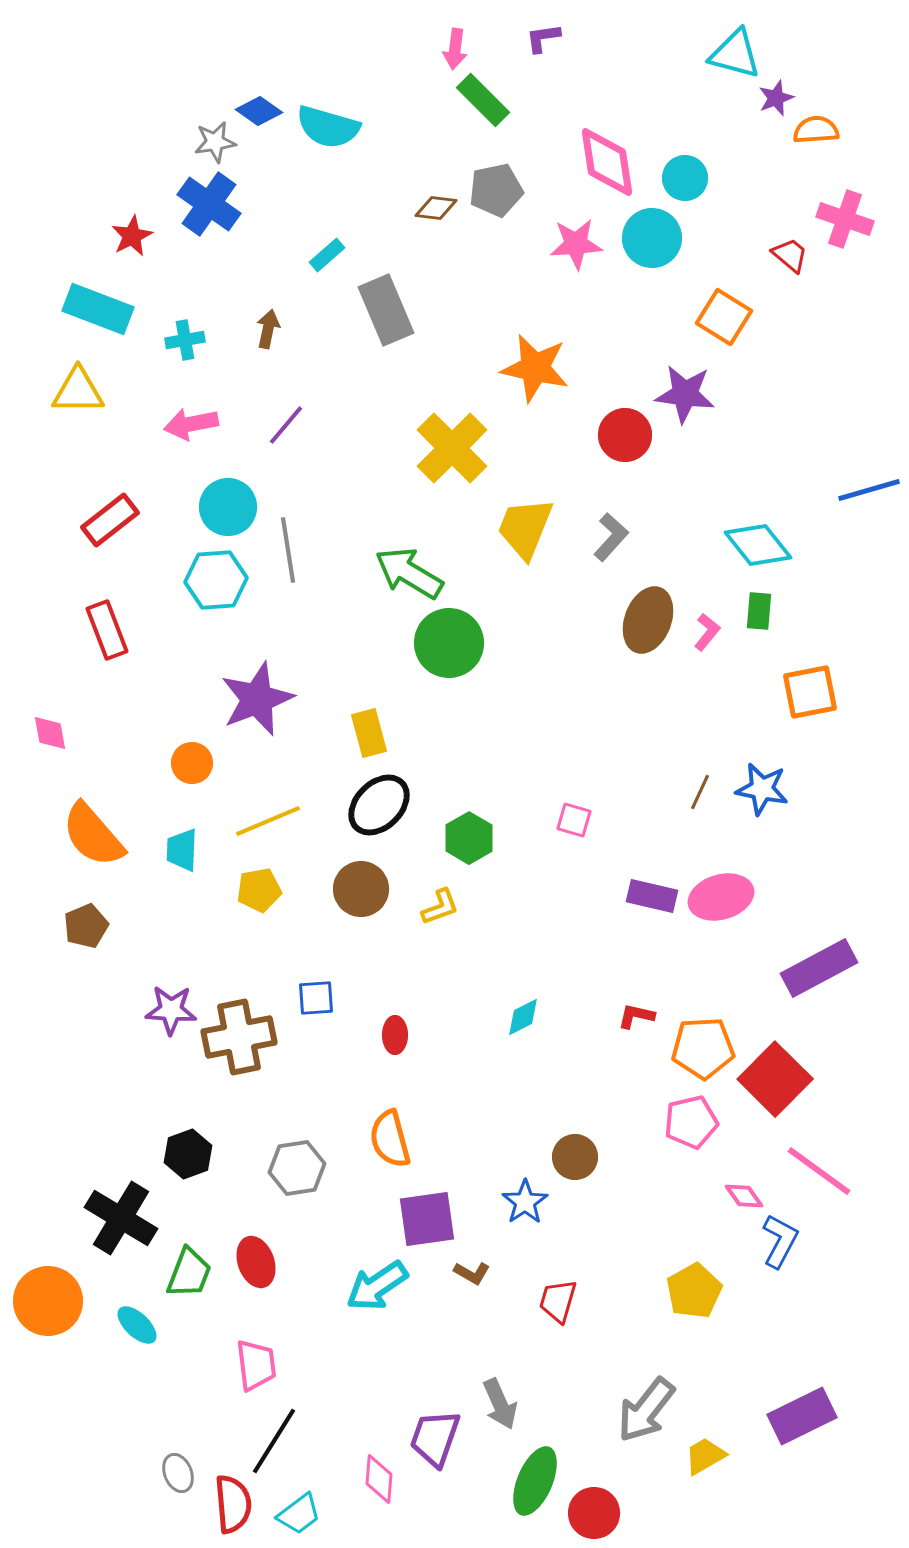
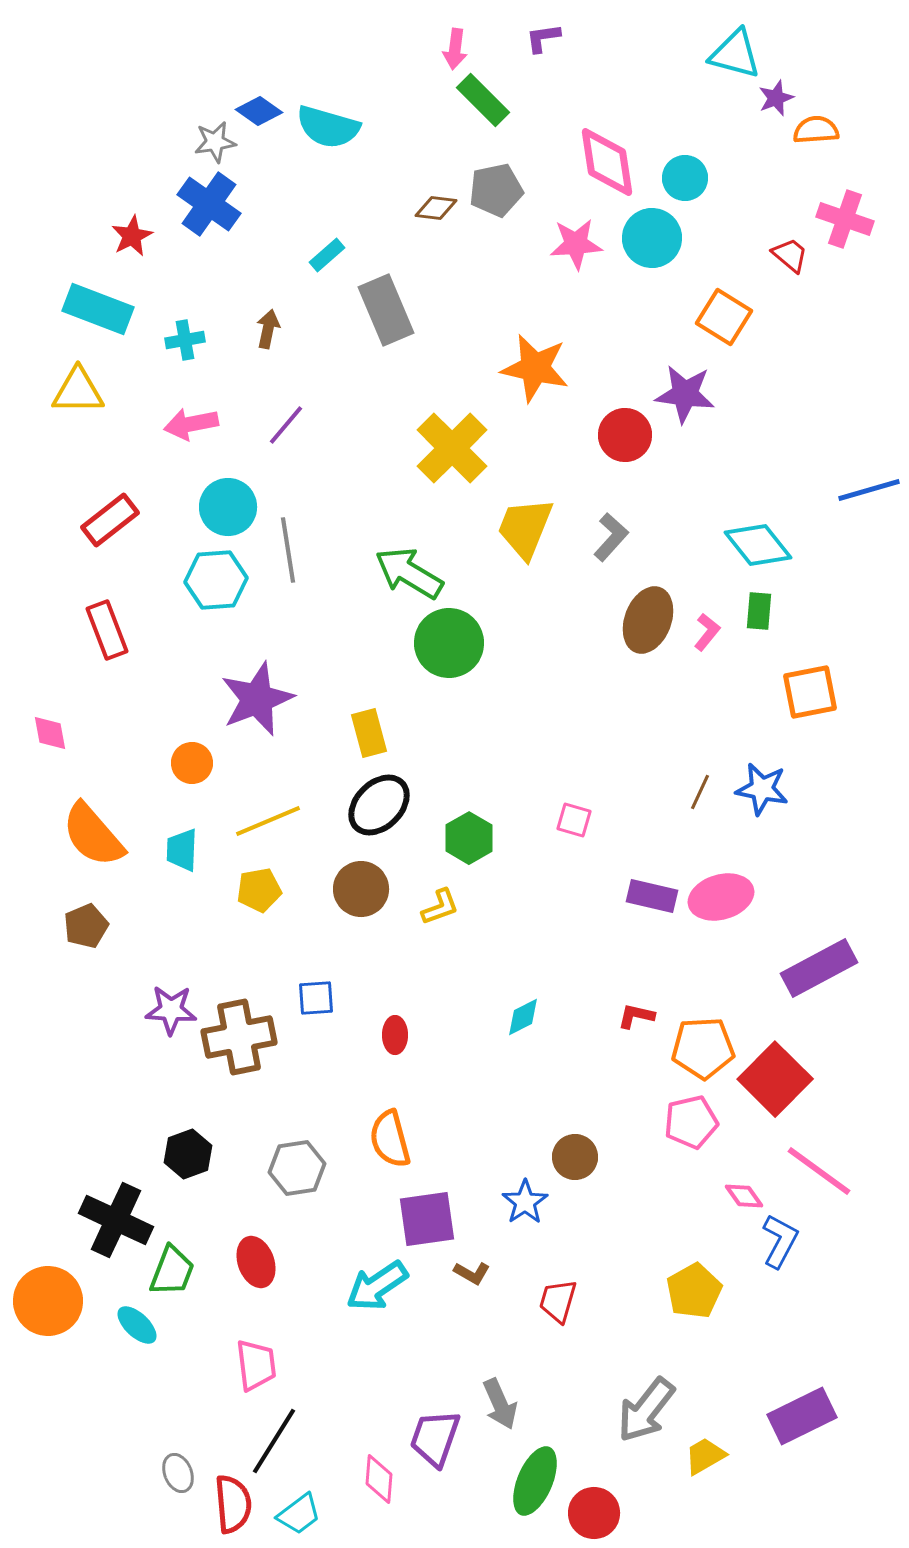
black cross at (121, 1218): moved 5 px left, 2 px down; rotated 6 degrees counterclockwise
green trapezoid at (189, 1273): moved 17 px left, 2 px up
